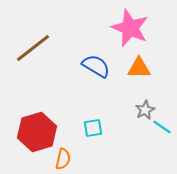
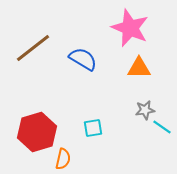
blue semicircle: moved 13 px left, 7 px up
gray star: rotated 18 degrees clockwise
